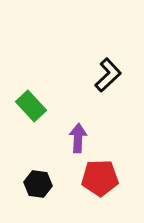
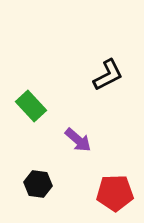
black L-shape: rotated 16 degrees clockwise
purple arrow: moved 2 px down; rotated 128 degrees clockwise
red pentagon: moved 15 px right, 15 px down
